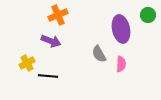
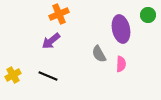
orange cross: moved 1 px right, 1 px up
purple arrow: rotated 120 degrees clockwise
yellow cross: moved 14 px left, 12 px down
black line: rotated 18 degrees clockwise
